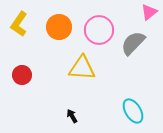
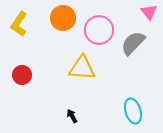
pink triangle: rotated 30 degrees counterclockwise
orange circle: moved 4 px right, 9 px up
cyan ellipse: rotated 15 degrees clockwise
